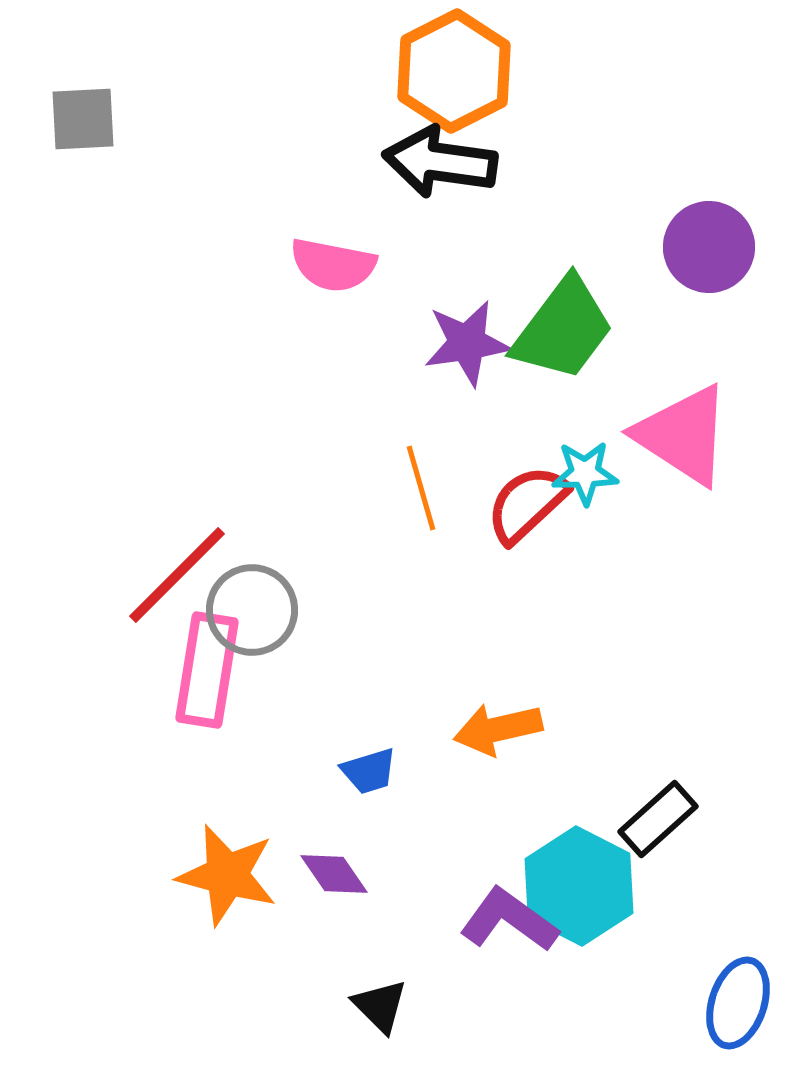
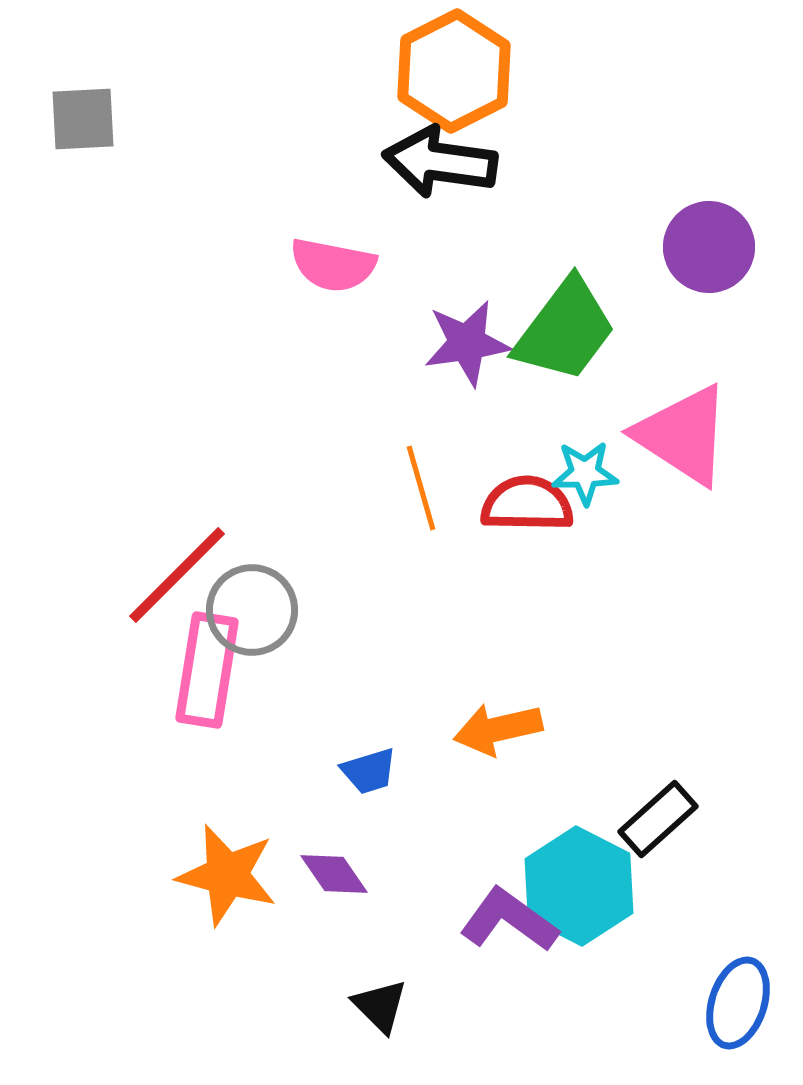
green trapezoid: moved 2 px right, 1 px down
red semicircle: rotated 44 degrees clockwise
